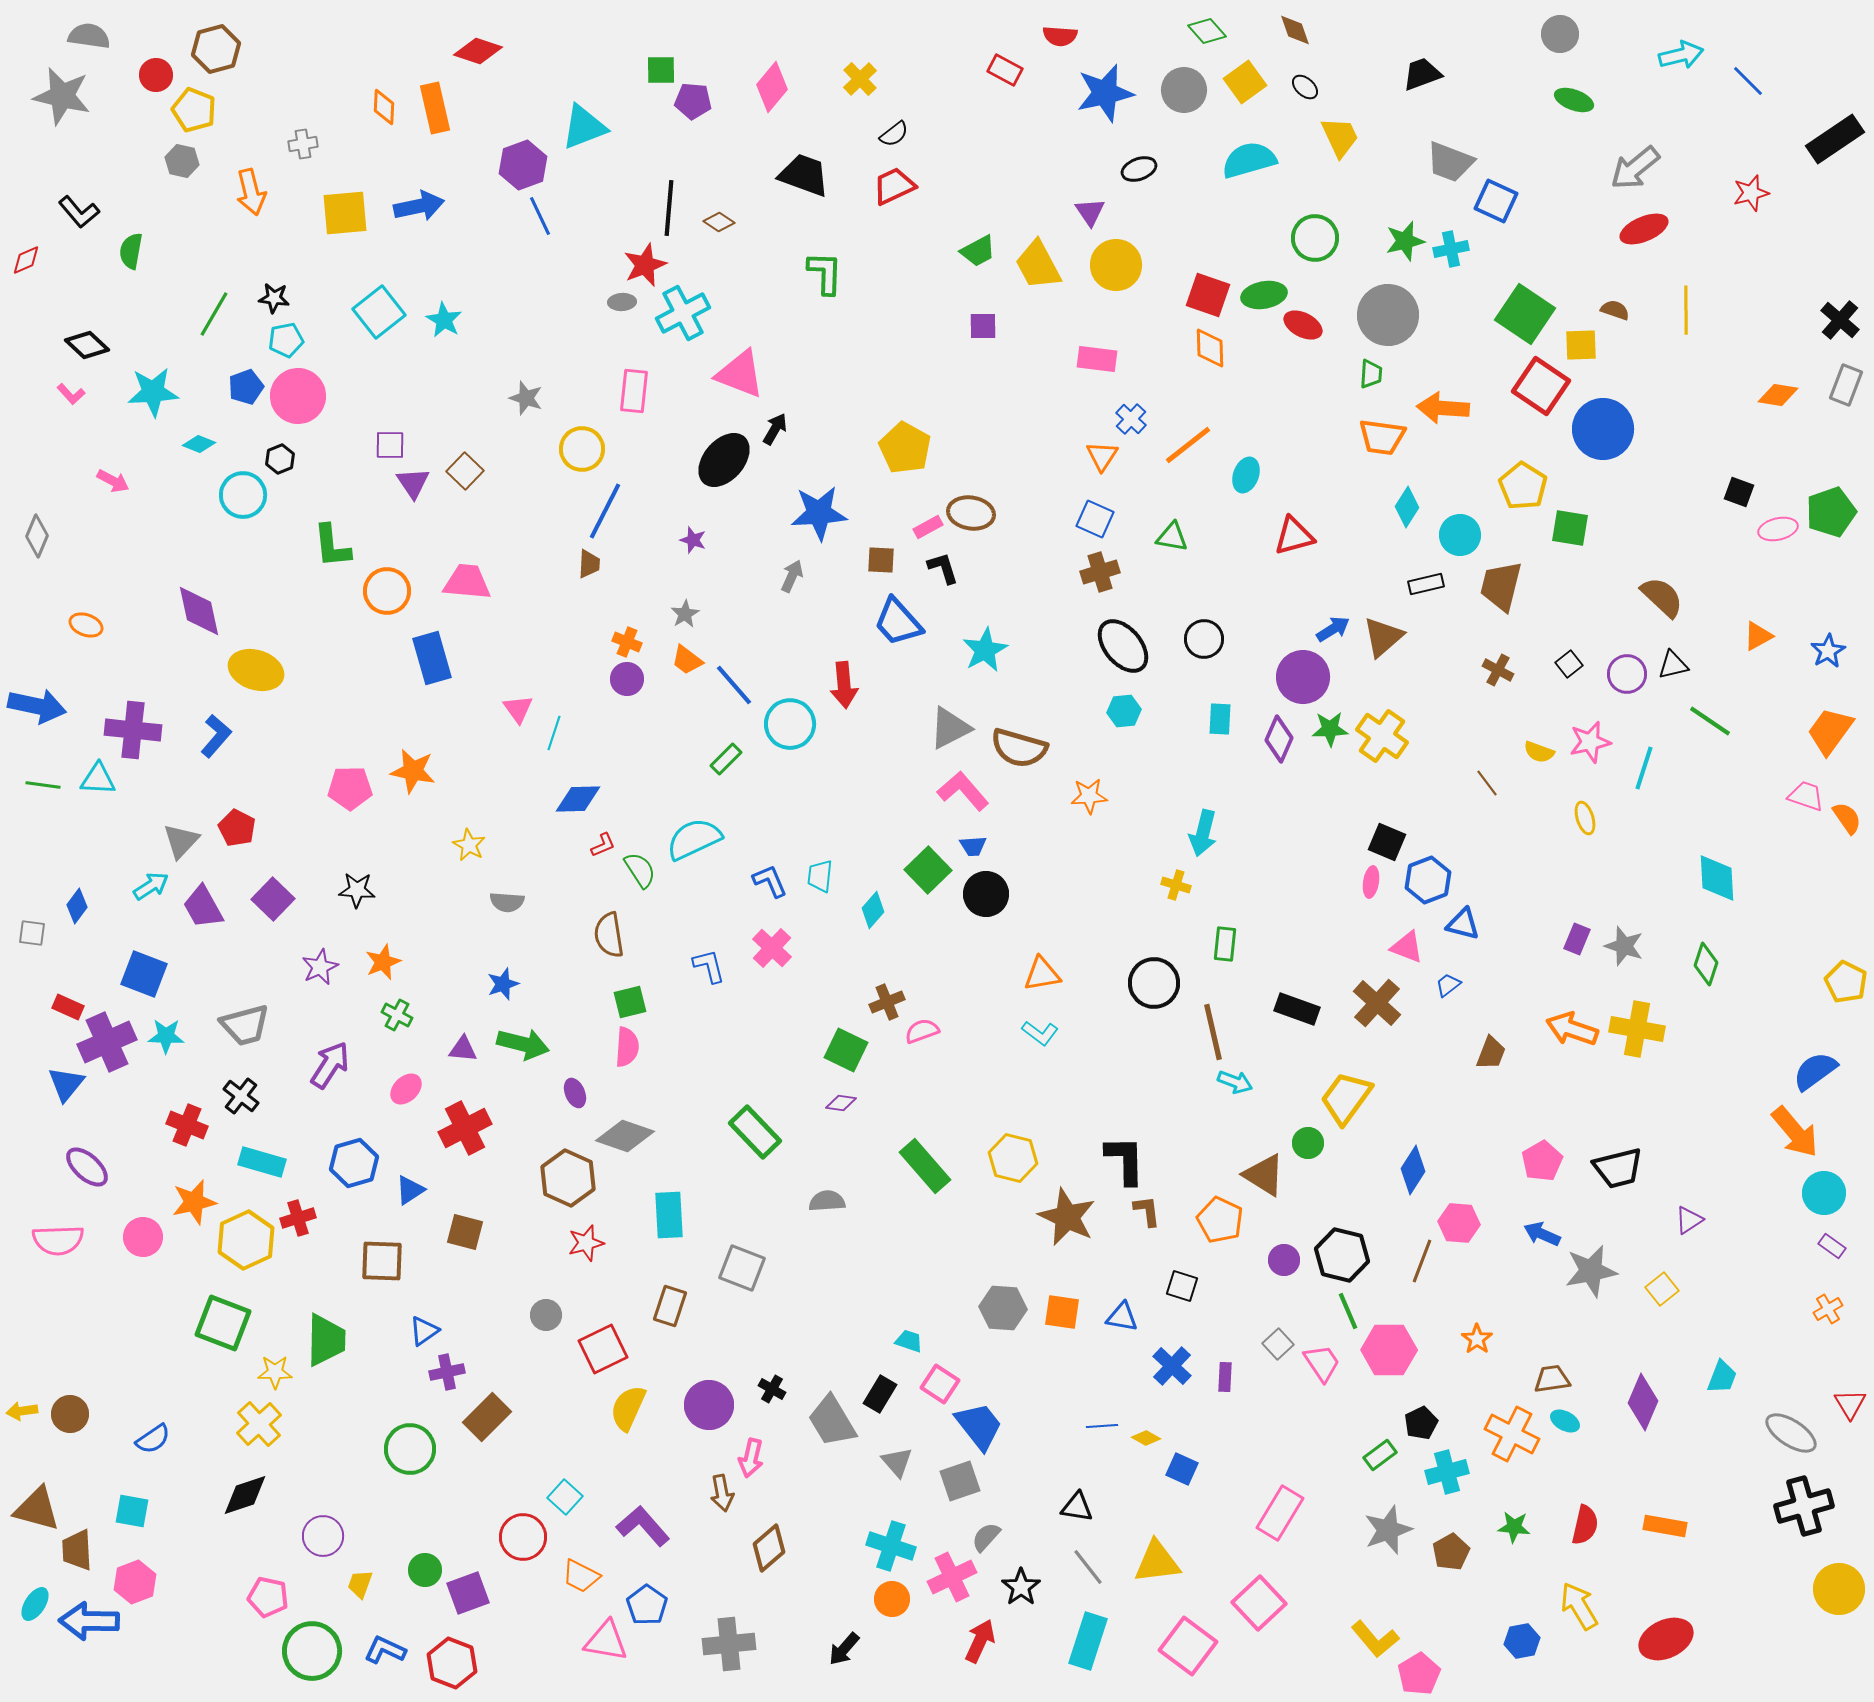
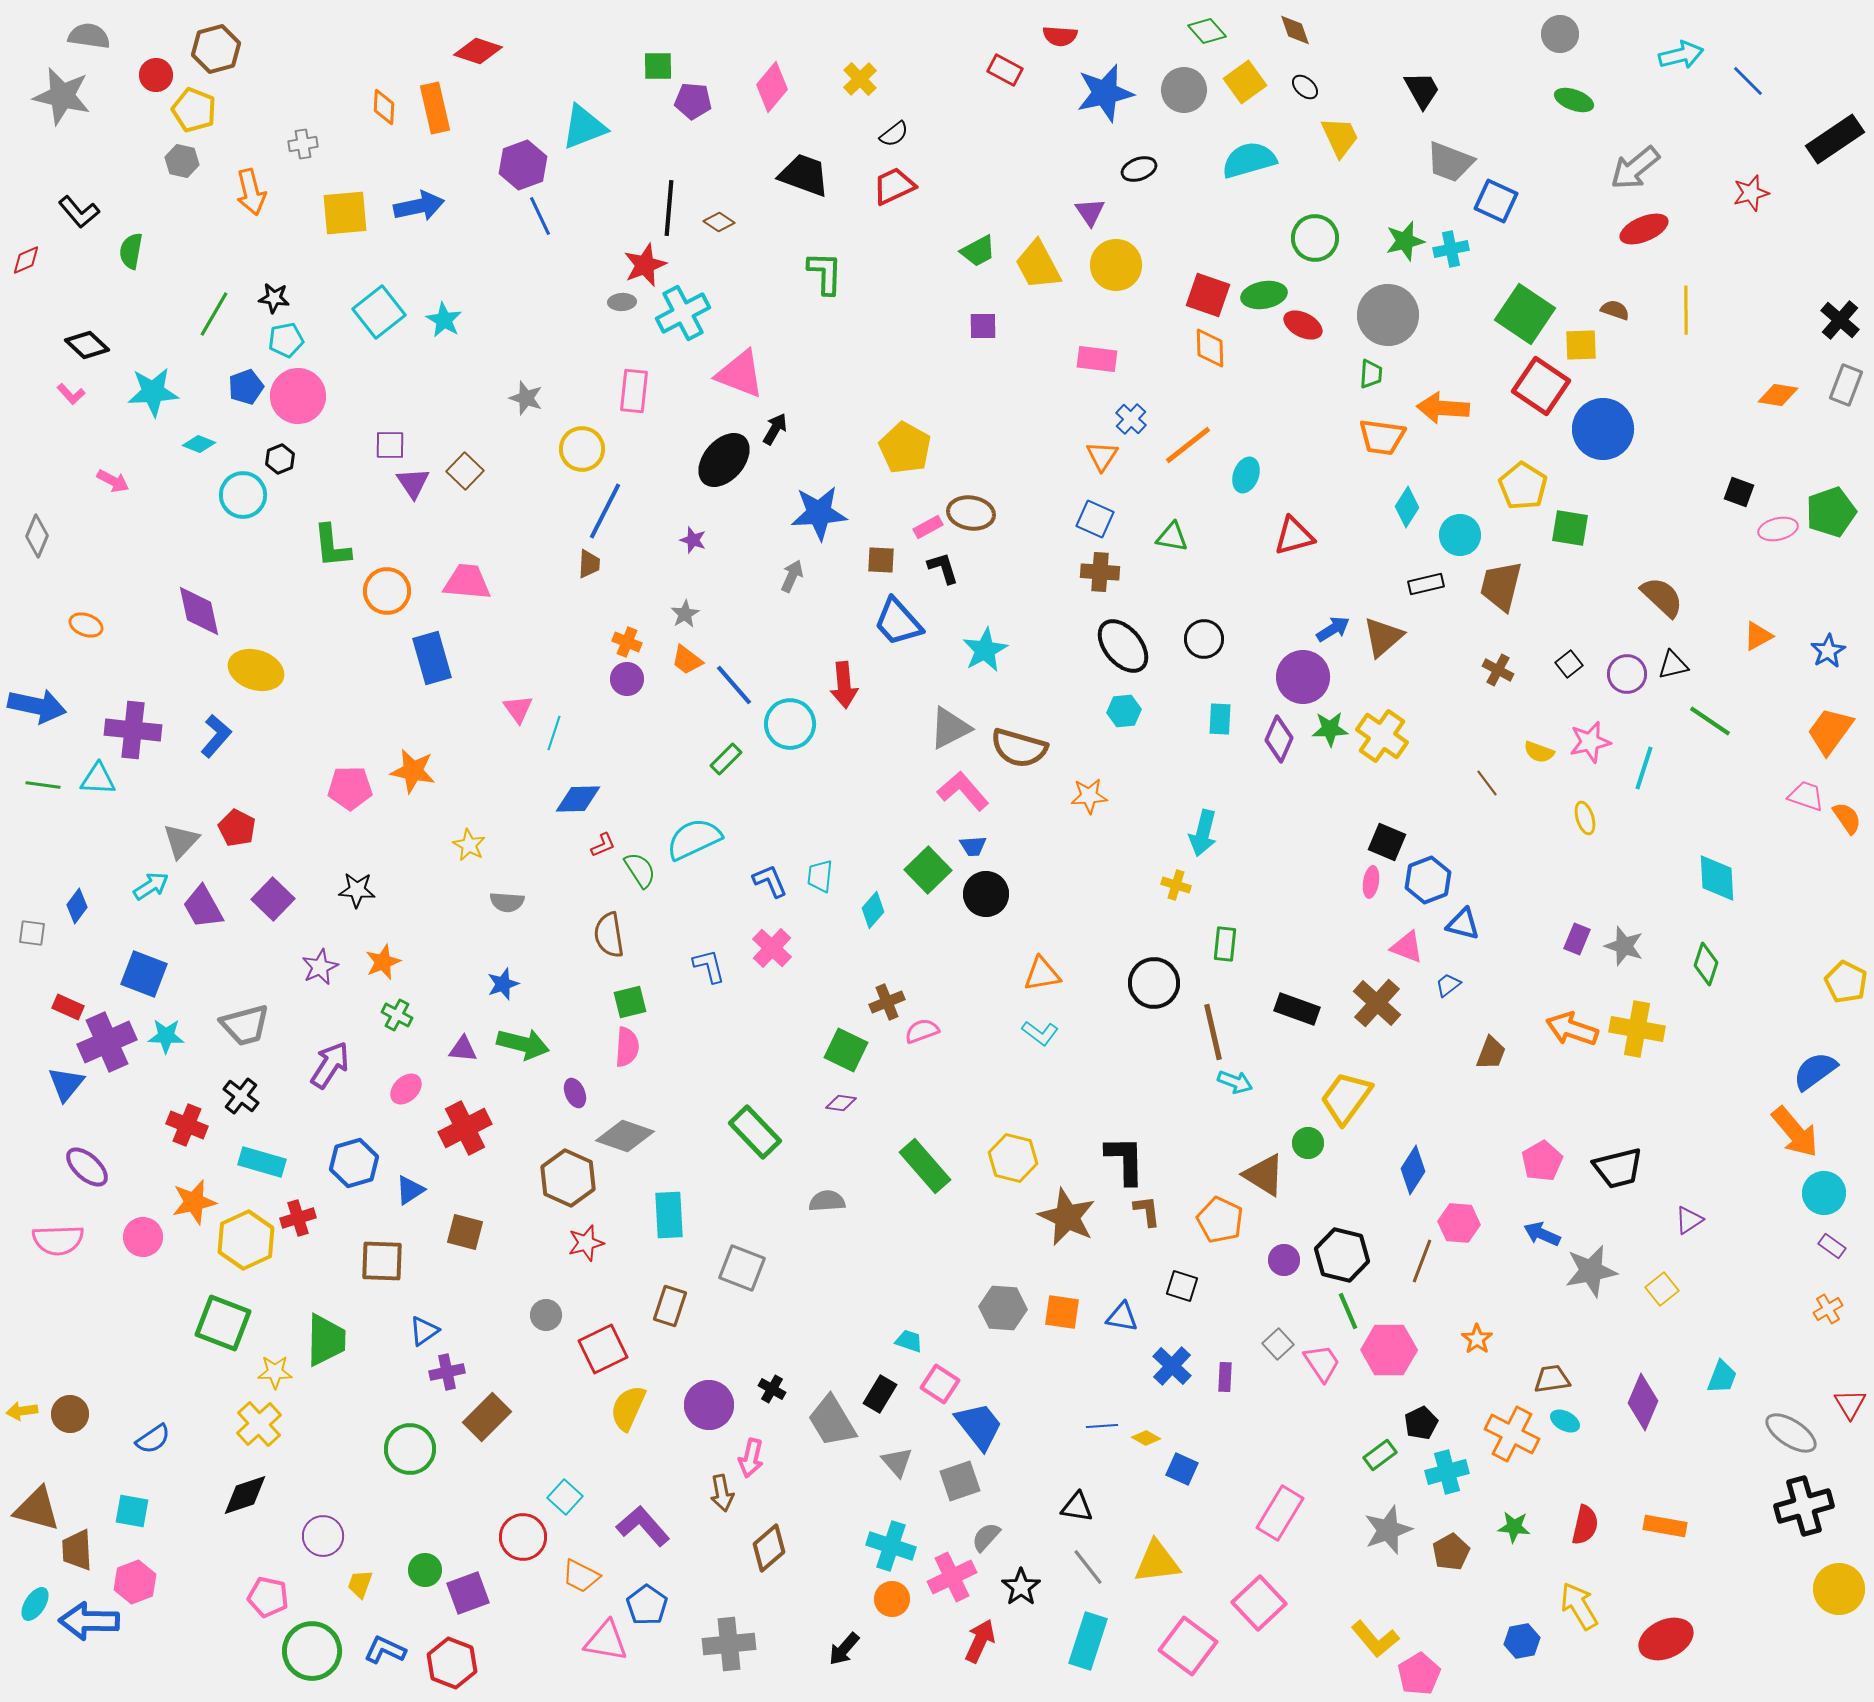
green square at (661, 70): moved 3 px left, 4 px up
black trapezoid at (1422, 74): moved 16 px down; rotated 81 degrees clockwise
brown cross at (1100, 572): rotated 21 degrees clockwise
